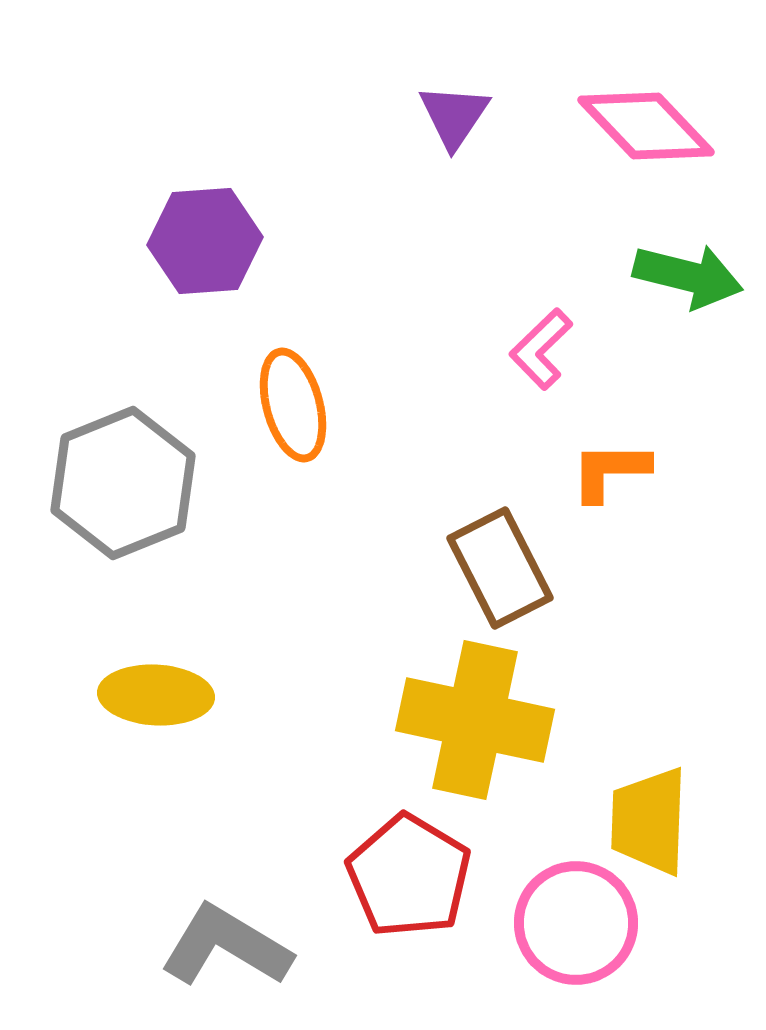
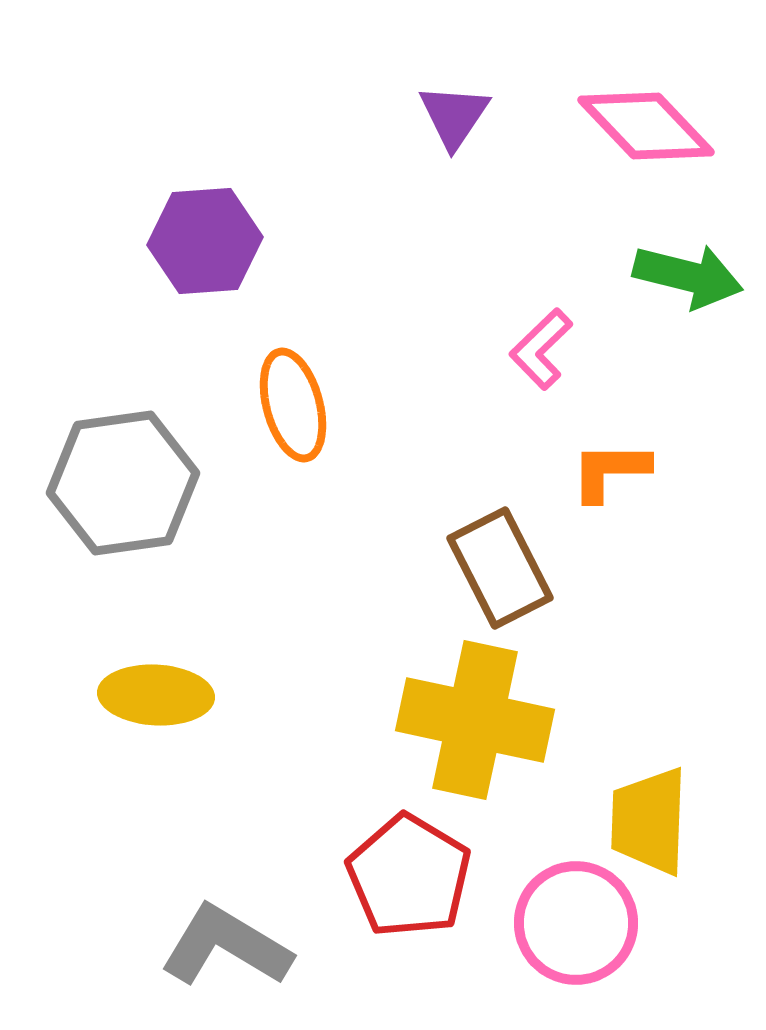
gray hexagon: rotated 14 degrees clockwise
